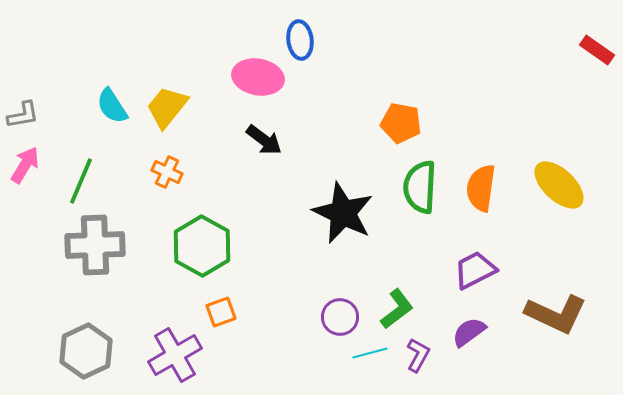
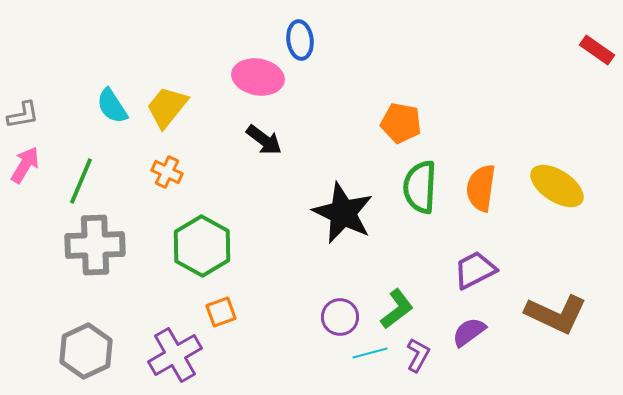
yellow ellipse: moved 2 px left, 1 px down; rotated 10 degrees counterclockwise
